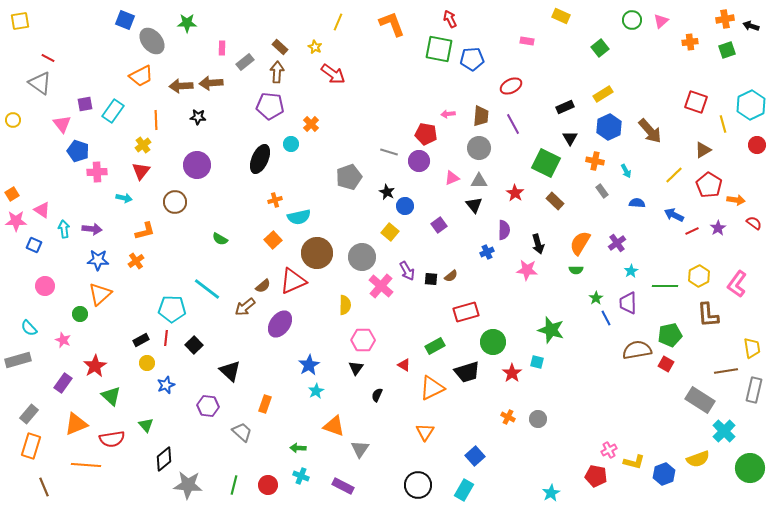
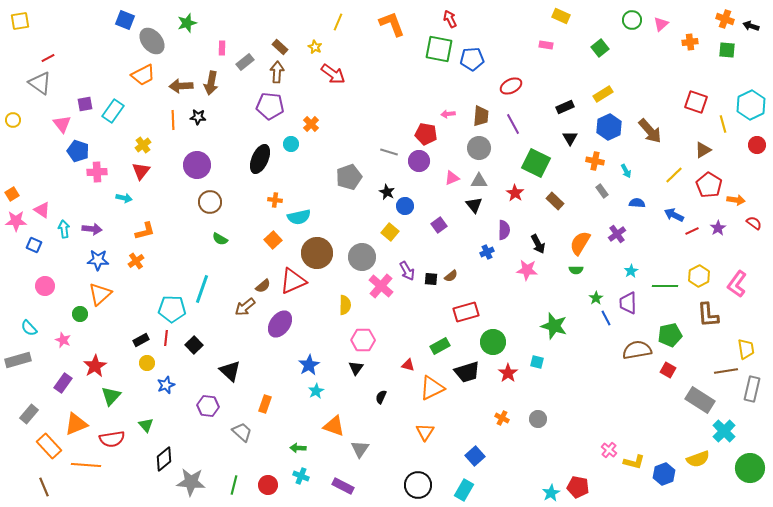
orange cross at (725, 19): rotated 30 degrees clockwise
pink triangle at (661, 21): moved 3 px down
green star at (187, 23): rotated 18 degrees counterclockwise
pink rectangle at (527, 41): moved 19 px right, 4 px down
green square at (727, 50): rotated 24 degrees clockwise
red line at (48, 58): rotated 56 degrees counterclockwise
orange trapezoid at (141, 76): moved 2 px right, 1 px up
brown arrow at (211, 83): rotated 75 degrees counterclockwise
orange line at (156, 120): moved 17 px right
green square at (546, 163): moved 10 px left
orange cross at (275, 200): rotated 24 degrees clockwise
brown circle at (175, 202): moved 35 px right
purple cross at (617, 243): moved 9 px up
black arrow at (538, 244): rotated 12 degrees counterclockwise
cyan line at (207, 289): moved 5 px left; rotated 72 degrees clockwise
green star at (551, 330): moved 3 px right, 4 px up
green rectangle at (435, 346): moved 5 px right
yellow trapezoid at (752, 348): moved 6 px left, 1 px down
red square at (666, 364): moved 2 px right, 6 px down
red triangle at (404, 365): moved 4 px right; rotated 16 degrees counterclockwise
red star at (512, 373): moved 4 px left
gray rectangle at (754, 390): moved 2 px left, 1 px up
black semicircle at (377, 395): moved 4 px right, 2 px down
green triangle at (111, 396): rotated 30 degrees clockwise
orange cross at (508, 417): moved 6 px left, 1 px down
orange rectangle at (31, 446): moved 18 px right; rotated 60 degrees counterclockwise
pink cross at (609, 450): rotated 21 degrees counterclockwise
red pentagon at (596, 476): moved 18 px left, 11 px down
gray star at (188, 485): moved 3 px right, 3 px up
